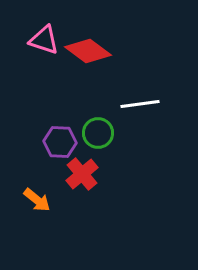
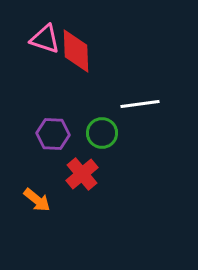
pink triangle: moved 1 px right, 1 px up
red diamond: moved 12 px left; rotated 51 degrees clockwise
green circle: moved 4 px right
purple hexagon: moved 7 px left, 8 px up
